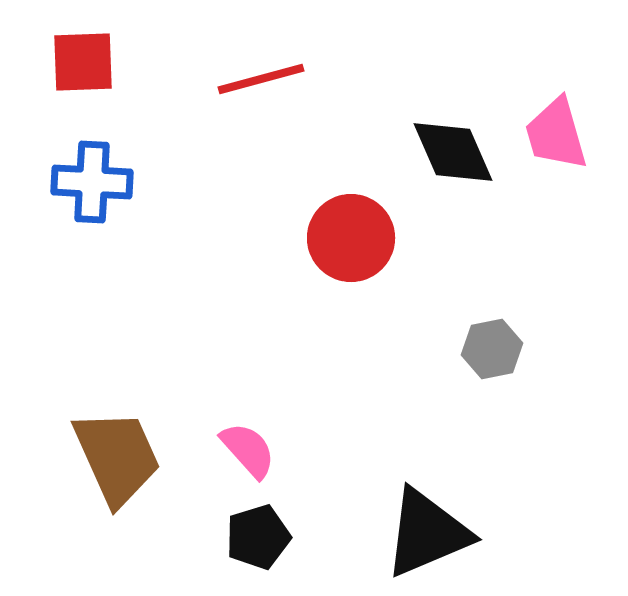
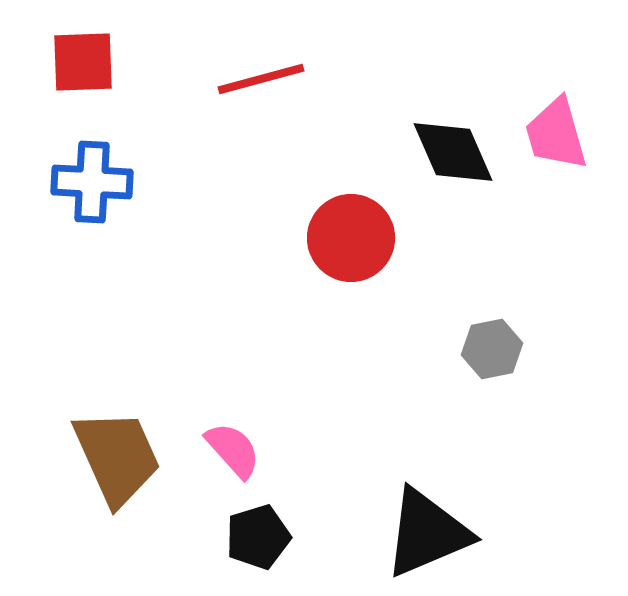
pink semicircle: moved 15 px left
